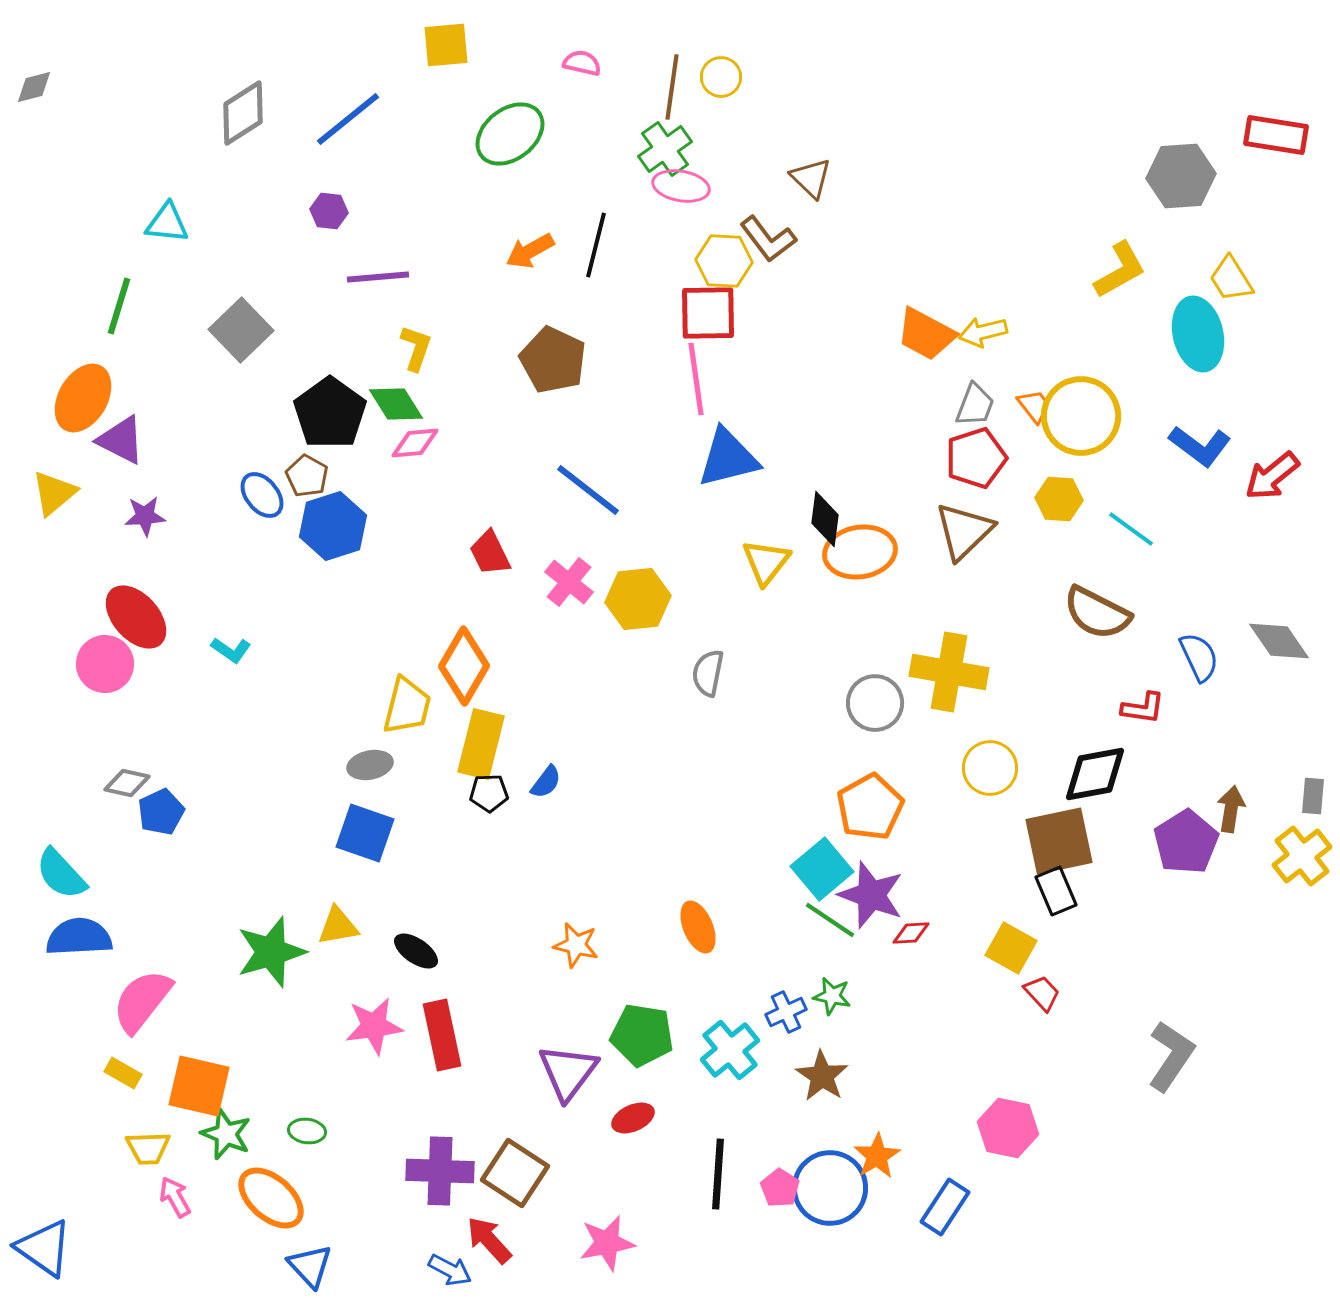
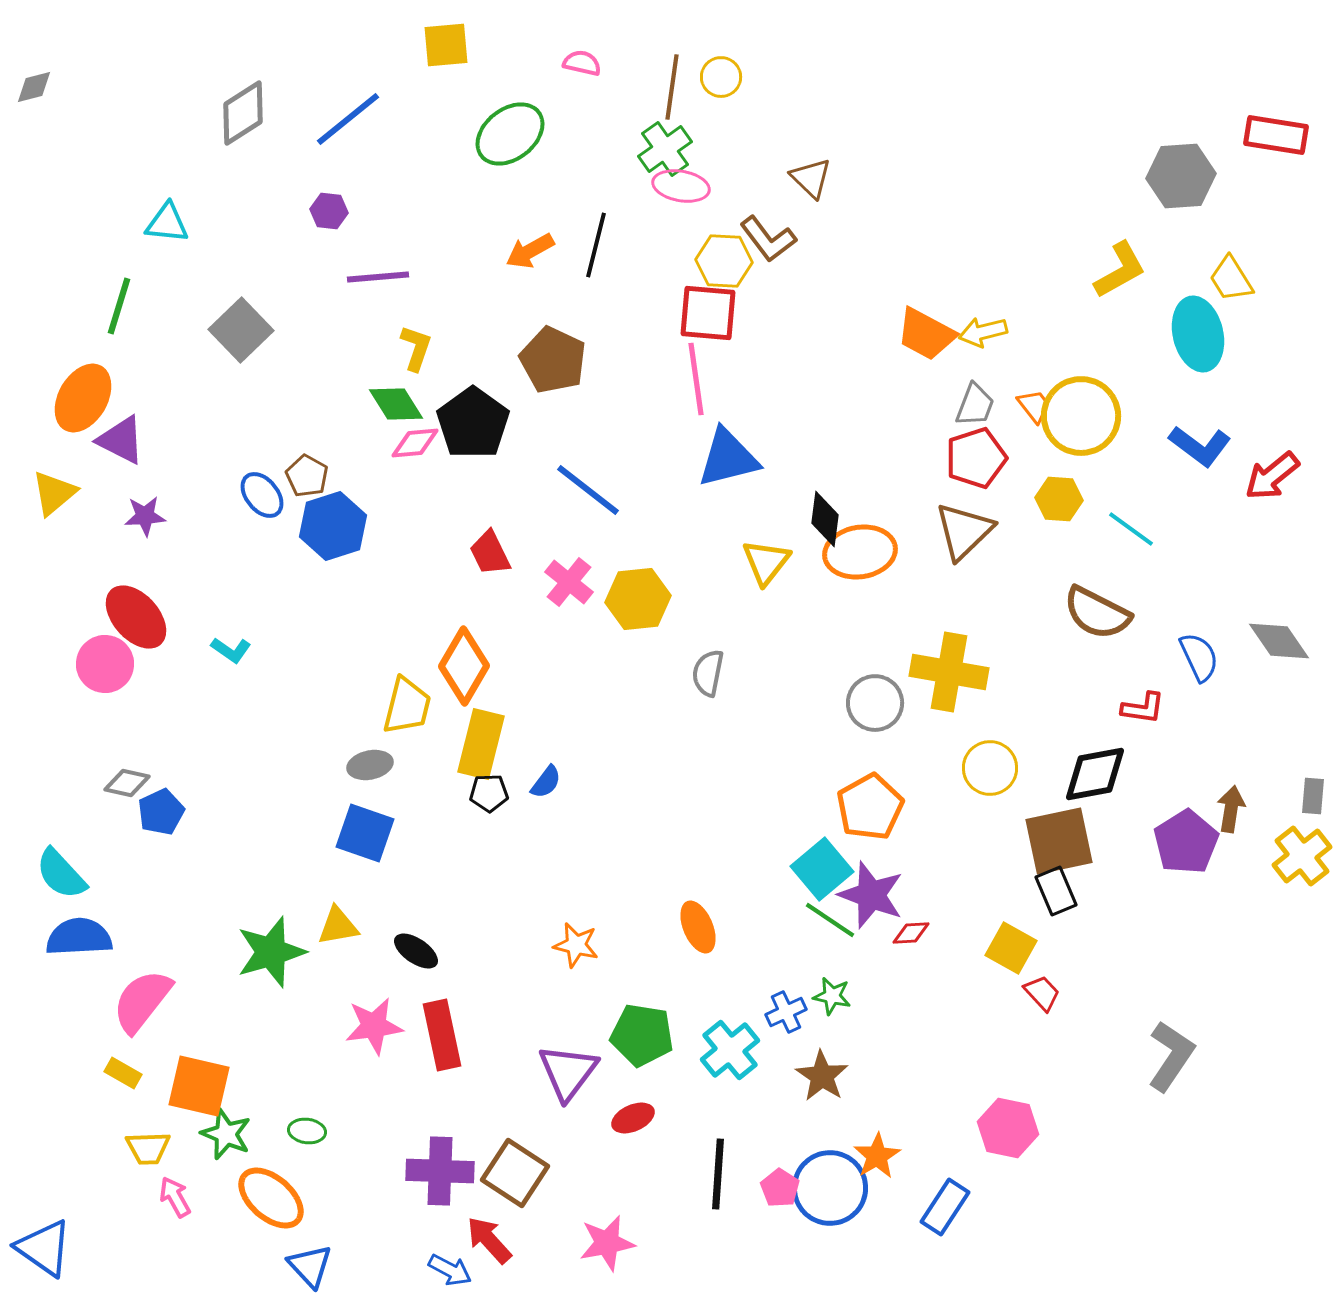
red square at (708, 313): rotated 6 degrees clockwise
black pentagon at (330, 413): moved 143 px right, 10 px down
